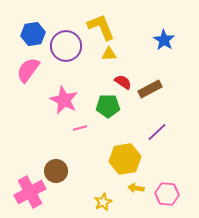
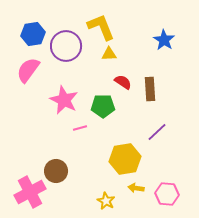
brown rectangle: rotated 65 degrees counterclockwise
green pentagon: moved 5 px left
yellow star: moved 3 px right, 1 px up; rotated 18 degrees counterclockwise
